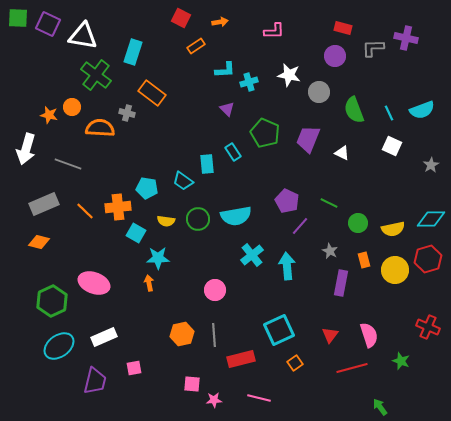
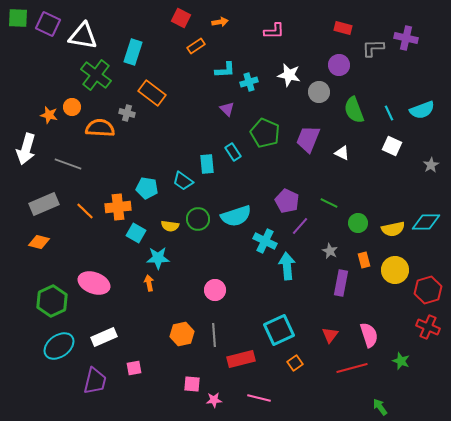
purple circle at (335, 56): moved 4 px right, 9 px down
cyan semicircle at (236, 216): rotated 8 degrees counterclockwise
cyan diamond at (431, 219): moved 5 px left, 3 px down
yellow semicircle at (166, 221): moved 4 px right, 5 px down
cyan cross at (252, 255): moved 13 px right, 14 px up; rotated 25 degrees counterclockwise
red hexagon at (428, 259): moved 31 px down
